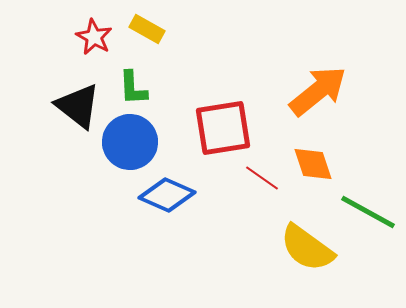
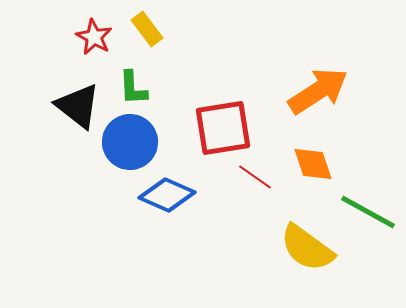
yellow rectangle: rotated 24 degrees clockwise
orange arrow: rotated 6 degrees clockwise
red line: moved 7 px left, 1 px up
